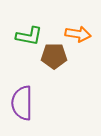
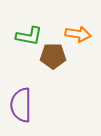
brown pentagon: moved 1 px left
purple semicircle: moved 1 px left, 2 px down
